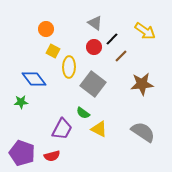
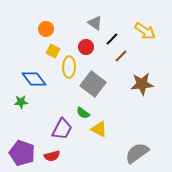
red circle: moved 8 px left
gray semicircle: moved 6 px left, 21 px down; rotated 70 degrees counterclockwise
